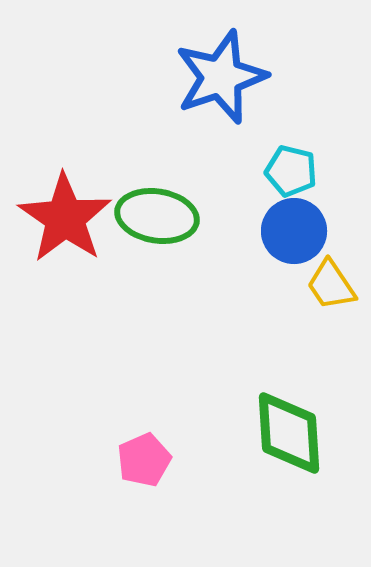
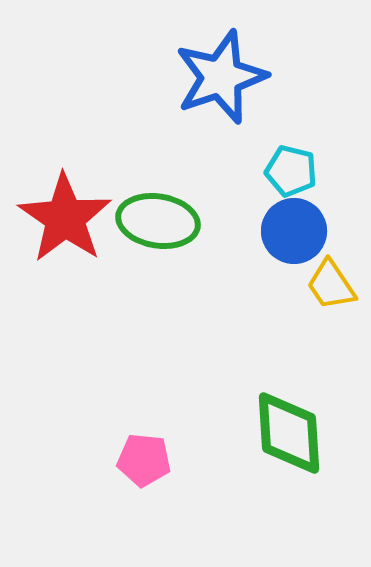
green ellipse: moved 1 px right, 5 px down
pink pentagon: rotated 30 degrees clockwise
